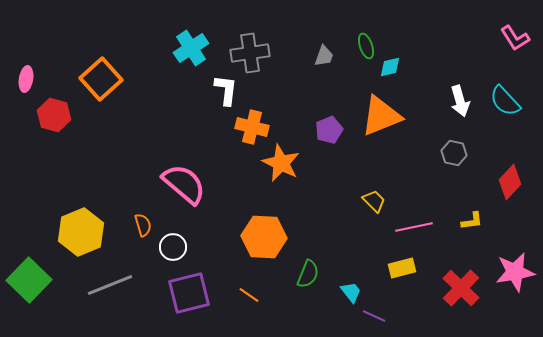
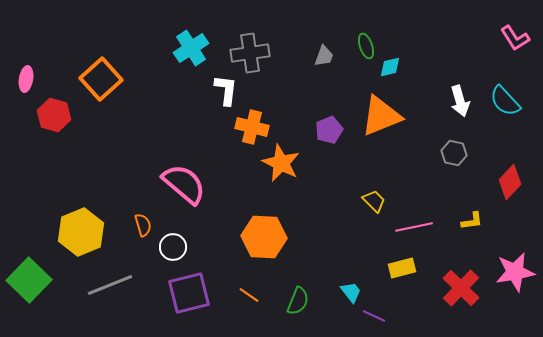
green semicircle: moved 10 px left, 27 px down
